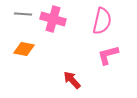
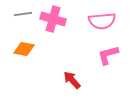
gray line: rotated 12 degrees counterclockwise
pink semicircle: rotated 72 degrees clockwise
